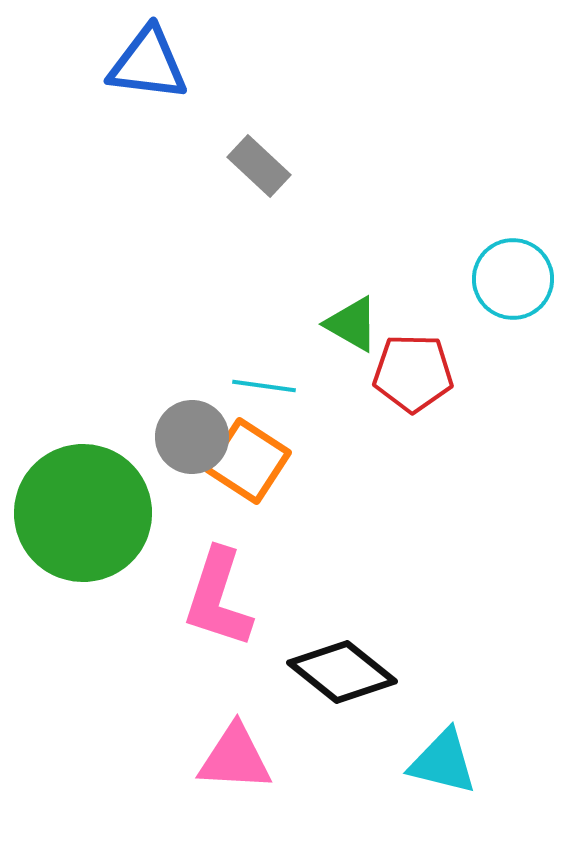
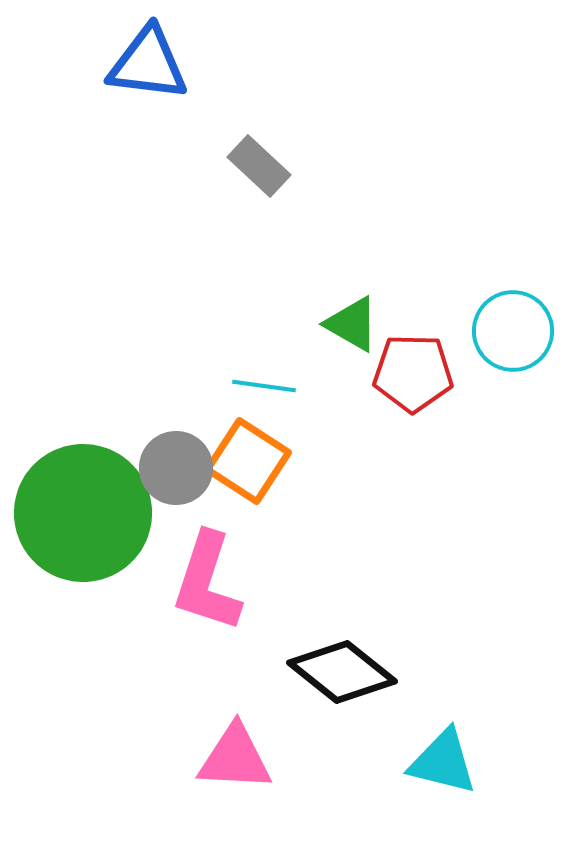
cyan circle: moved 52 px down
gray circle: moved 16 px left, 31 px down
pink L-shape: moved 11 px left, 16 px up
